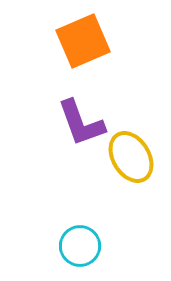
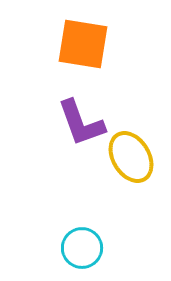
orange square: moved 3 px down; rotated 32 degrees clockwise
cyan circle: moved 2 px right, 2 px down
